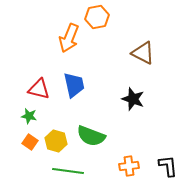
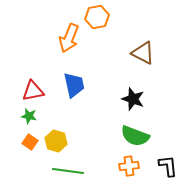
red triangle: moved 6 px left, 2 px down; rotated 25 degrees counterclockwise
green semicircle: moved 44 px right
